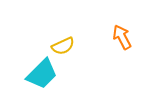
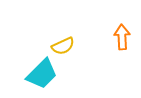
orange arrow: rotated 25 degrees clockwise
